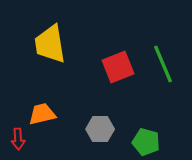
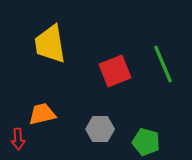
red square: moved 3 px left, 4 px down
